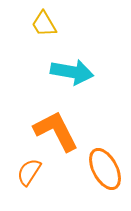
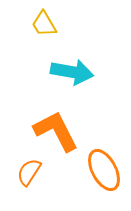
orange ellipse: moved 1 px left, 1 px down
